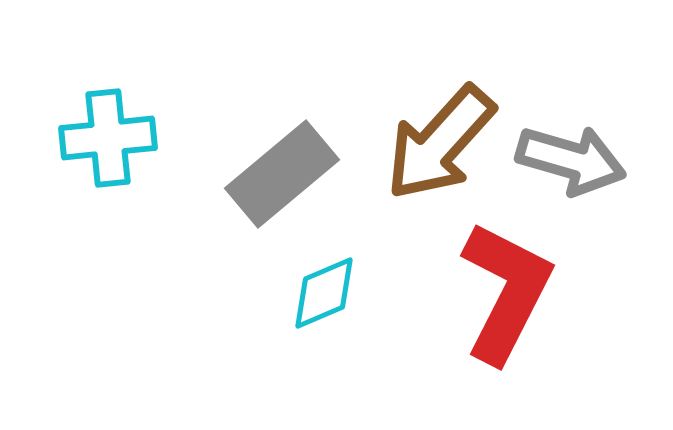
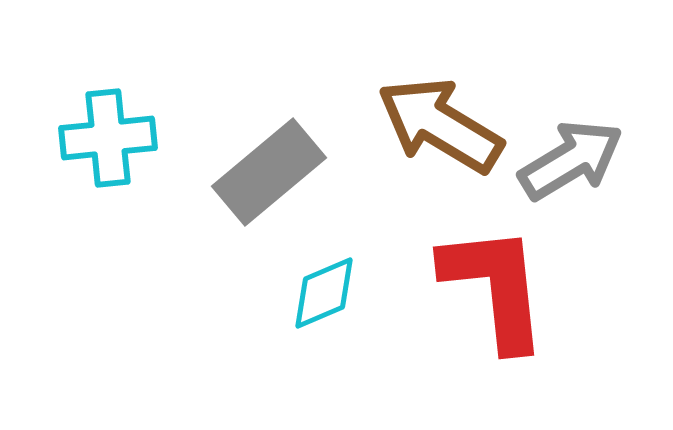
brown arrow: moved 18 px up; rotated 79 degrees clockwise
gray arrow: rotated 47 degrees counterclockwise
gray rectangle: moved 13 px left, 2 px up
red L-shape: moved 11 px left, 5 px up; rotated 33 degrees counterclockwise
